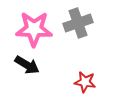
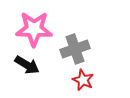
gray cross: moved 3 px left, 26 px down
red star: moved 2 px left, 2 px up; rotated 15 degrees clockwise
